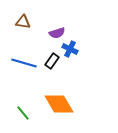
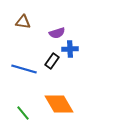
blue cross: rotated 28 degrees counterclockwise
blue line: moved 6 px down
